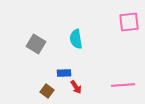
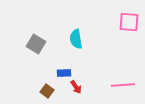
pink square: rotated 10 degrees clockwise
